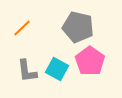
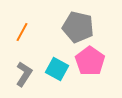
orange line: moved 4 px down; rotated 18 degrees counterclockwise
gray L-shape: moved 3 px left, 3 px down; rotated 140 degrees counterclockwise
